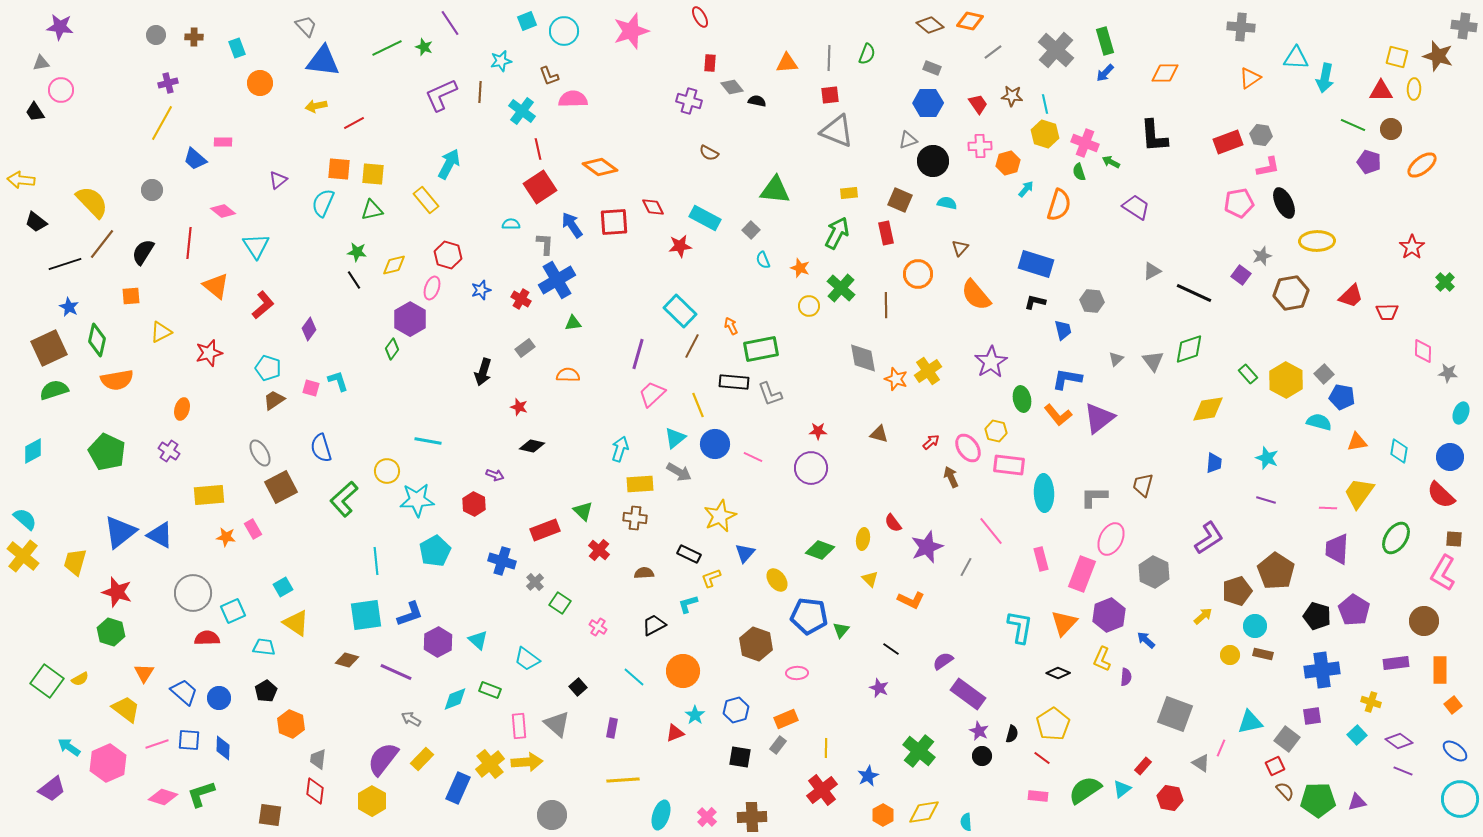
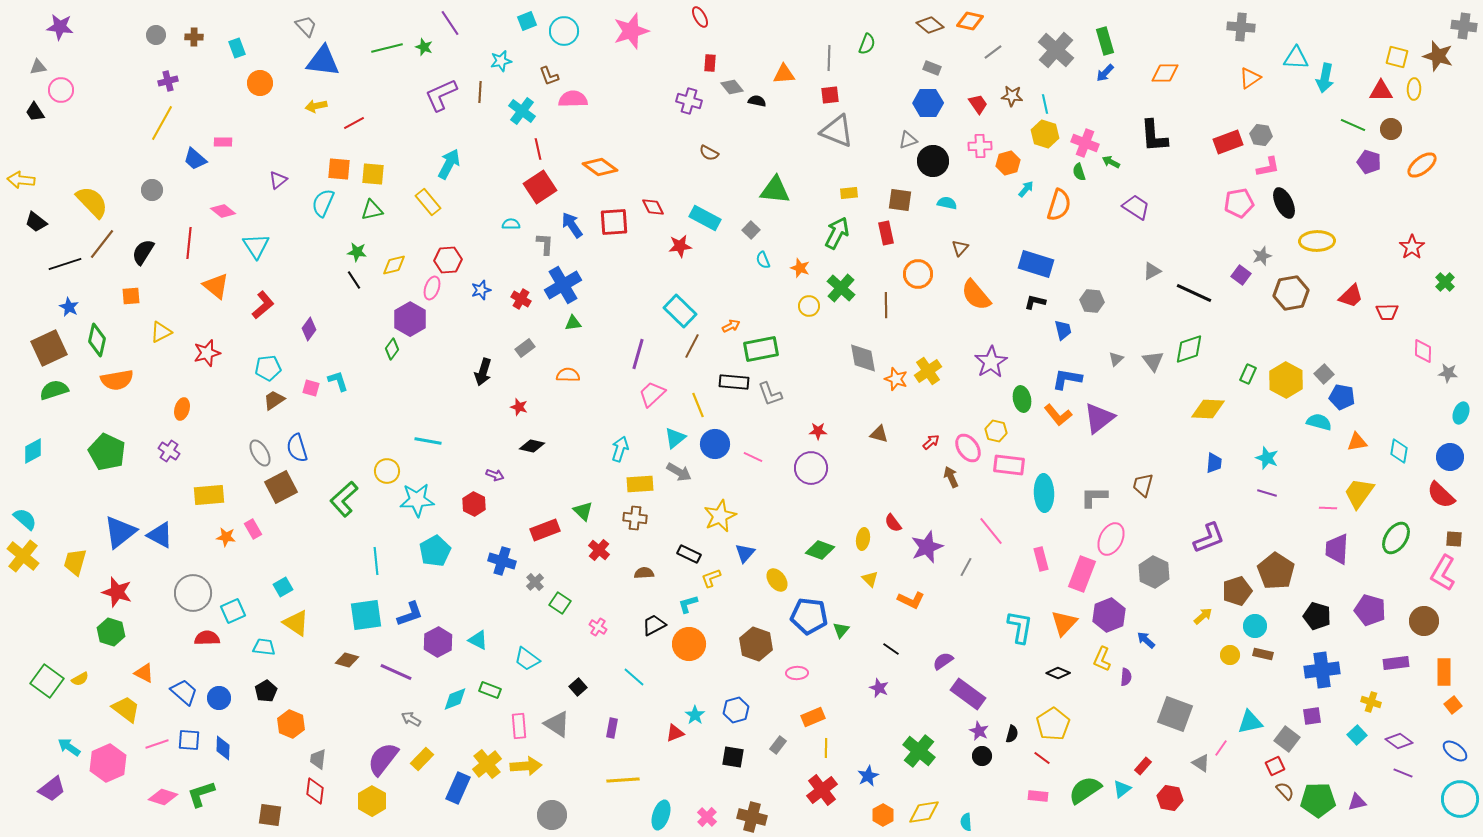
green line at (387, 48): rotated 12 degrees clockwise
green semicircle at (867, 54): moved 10 px up
gray triangle at (41, 63): moved 3 px left, 4 px down
orange triangle at (787, 63): moved 3 px left, 11 px down
purple cross at (168, 83): moved 2 px up
yellow rectangle at (426, 200): moved 2 px right, 2 px down
brown square at (900, 200): rotated 15 degrees counterclockwise
red hexagon at (448, 255): moved 5 px down; rotated 20 degrees counterclockwise
blue cross at (557, 280): moved 6 px right, 5 px down
orange arrow at (731, 326): rotated 90 degrees clockwise
red star at (209, 353): moved 2 px left
cyan pentagon at (268, 368): rotated 25 degrees counterclockwise
green rectangle at (1248, 374): rotated 66 degrees clockwise
yellow diamond at (1208, 409): rotated 12 degrees clockwise
blue semicircle at (321, 448): moved 24 px left
purple line at (1266, 500): moved 1 px right, 7 px up
purple L-shape at (1209, 538): rotated 12 degrees clockwise
purple pentagon at (1354, 610): moved 16 px right; rotated 16 degrees counterclockwise
cyan triangle at (478, 640): rotated 15 degrees counterclockwise
orange rectangle at (1440, 670): moved 4 px right, 2 px down
orange circle at (683, 671): moved 6 px right, 27 px up
orange triangle at (144, 673): rotated 35 degrees counterclockwise
orange rectangle at (786, 719): moved 27 px right, 2 px up
gray triangle at (557, 724): rotated 8 degrees counterclockwise
pink line at (1221, 748): rotated 12 degrees clockwise
black square at (740, 757): moved 7 px left
yellow arrow at (527, 762): moved 1 px left, 4 px down
yellow cross at (490, 764): moved 3 px left
purple line at (1403, 771): moved 2 px down
brown cross at (752, 817): rotated 16 degrees clockwise
